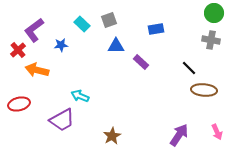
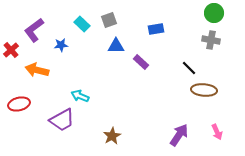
red cross: moved 7 px left
